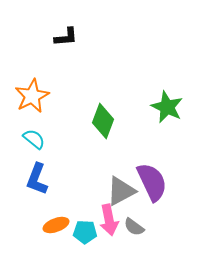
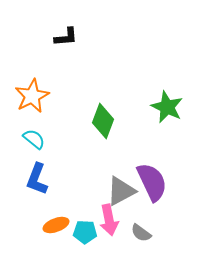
gray semicircle: moved 7 px right, 6 px down
